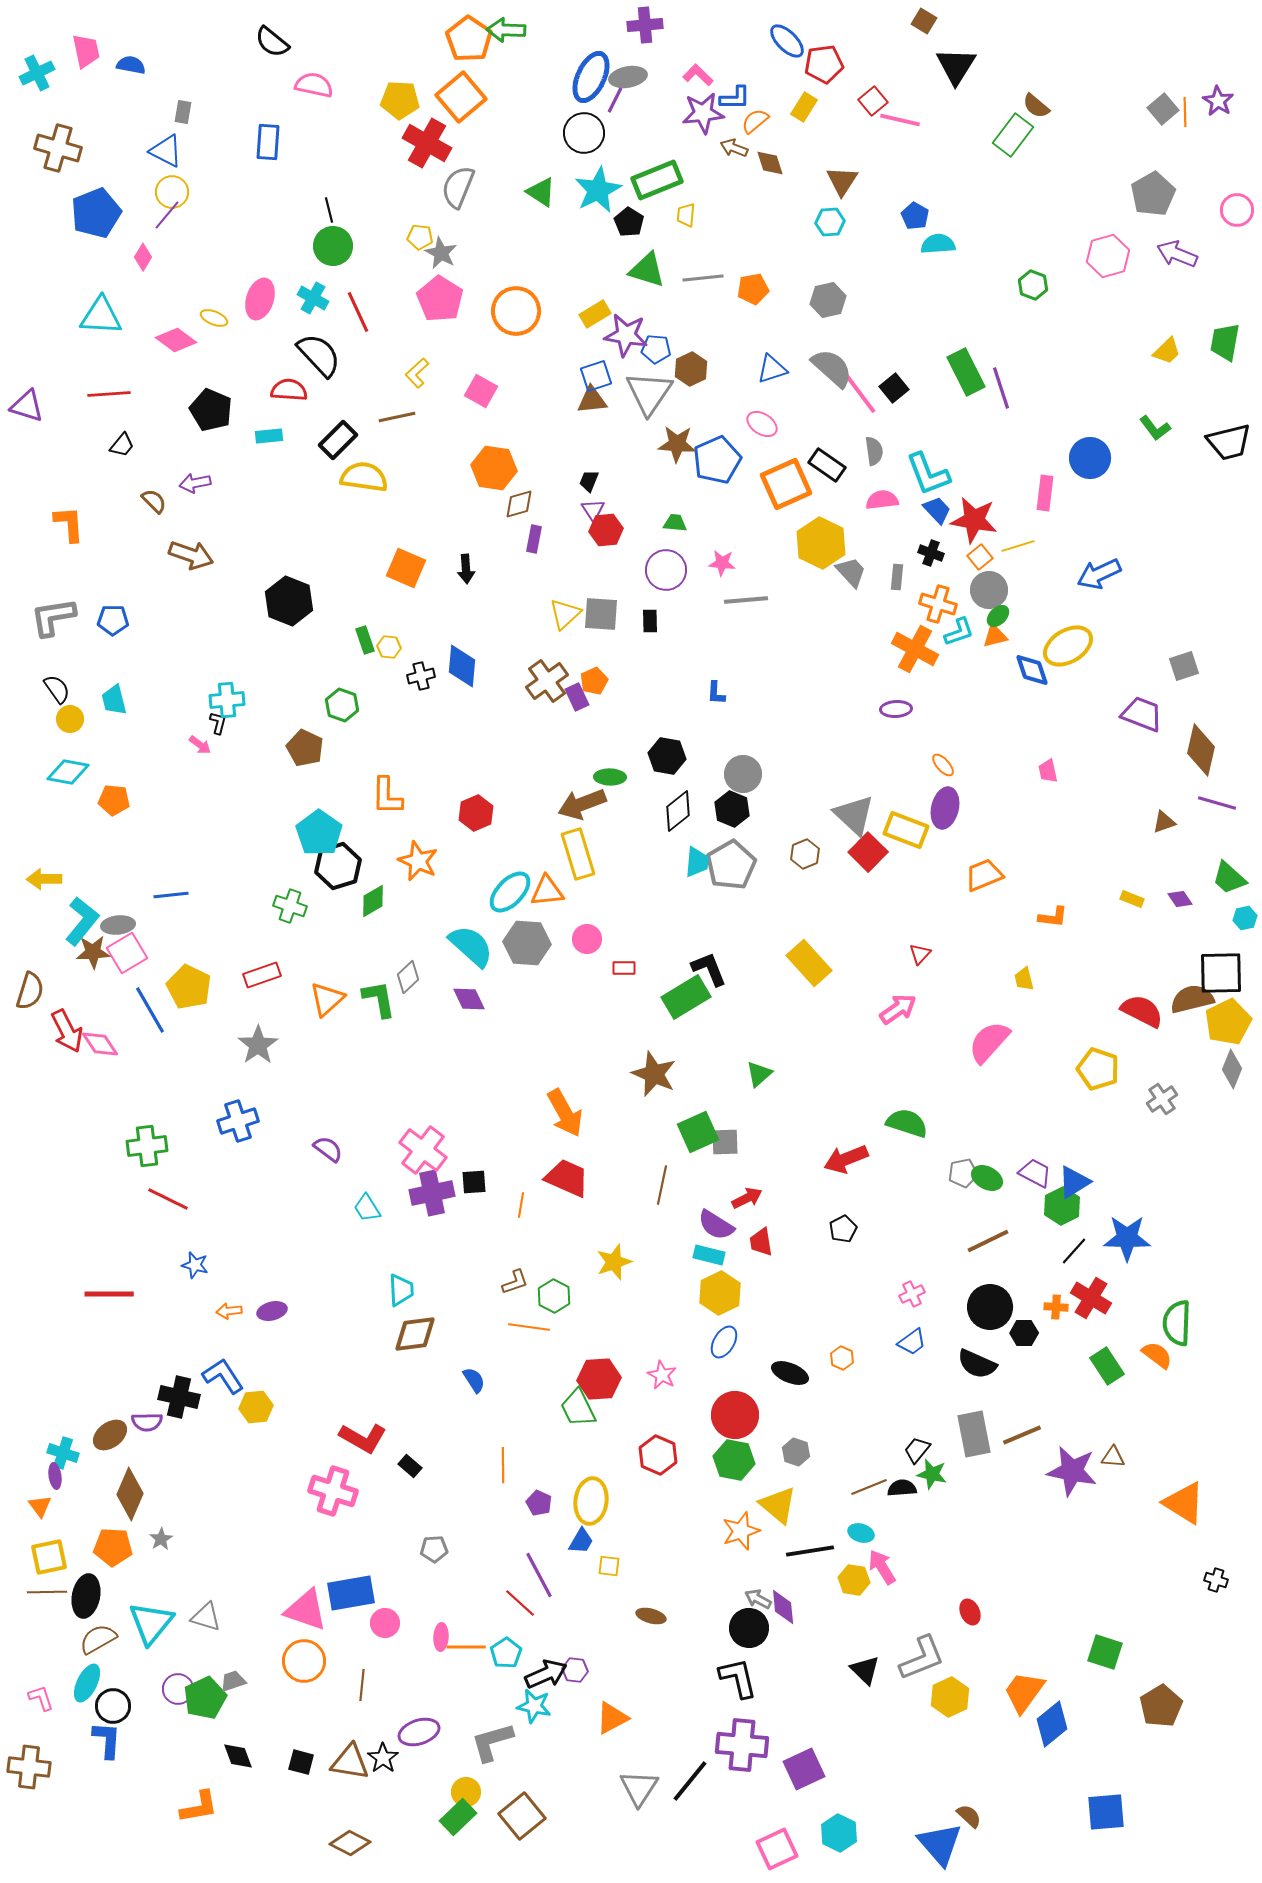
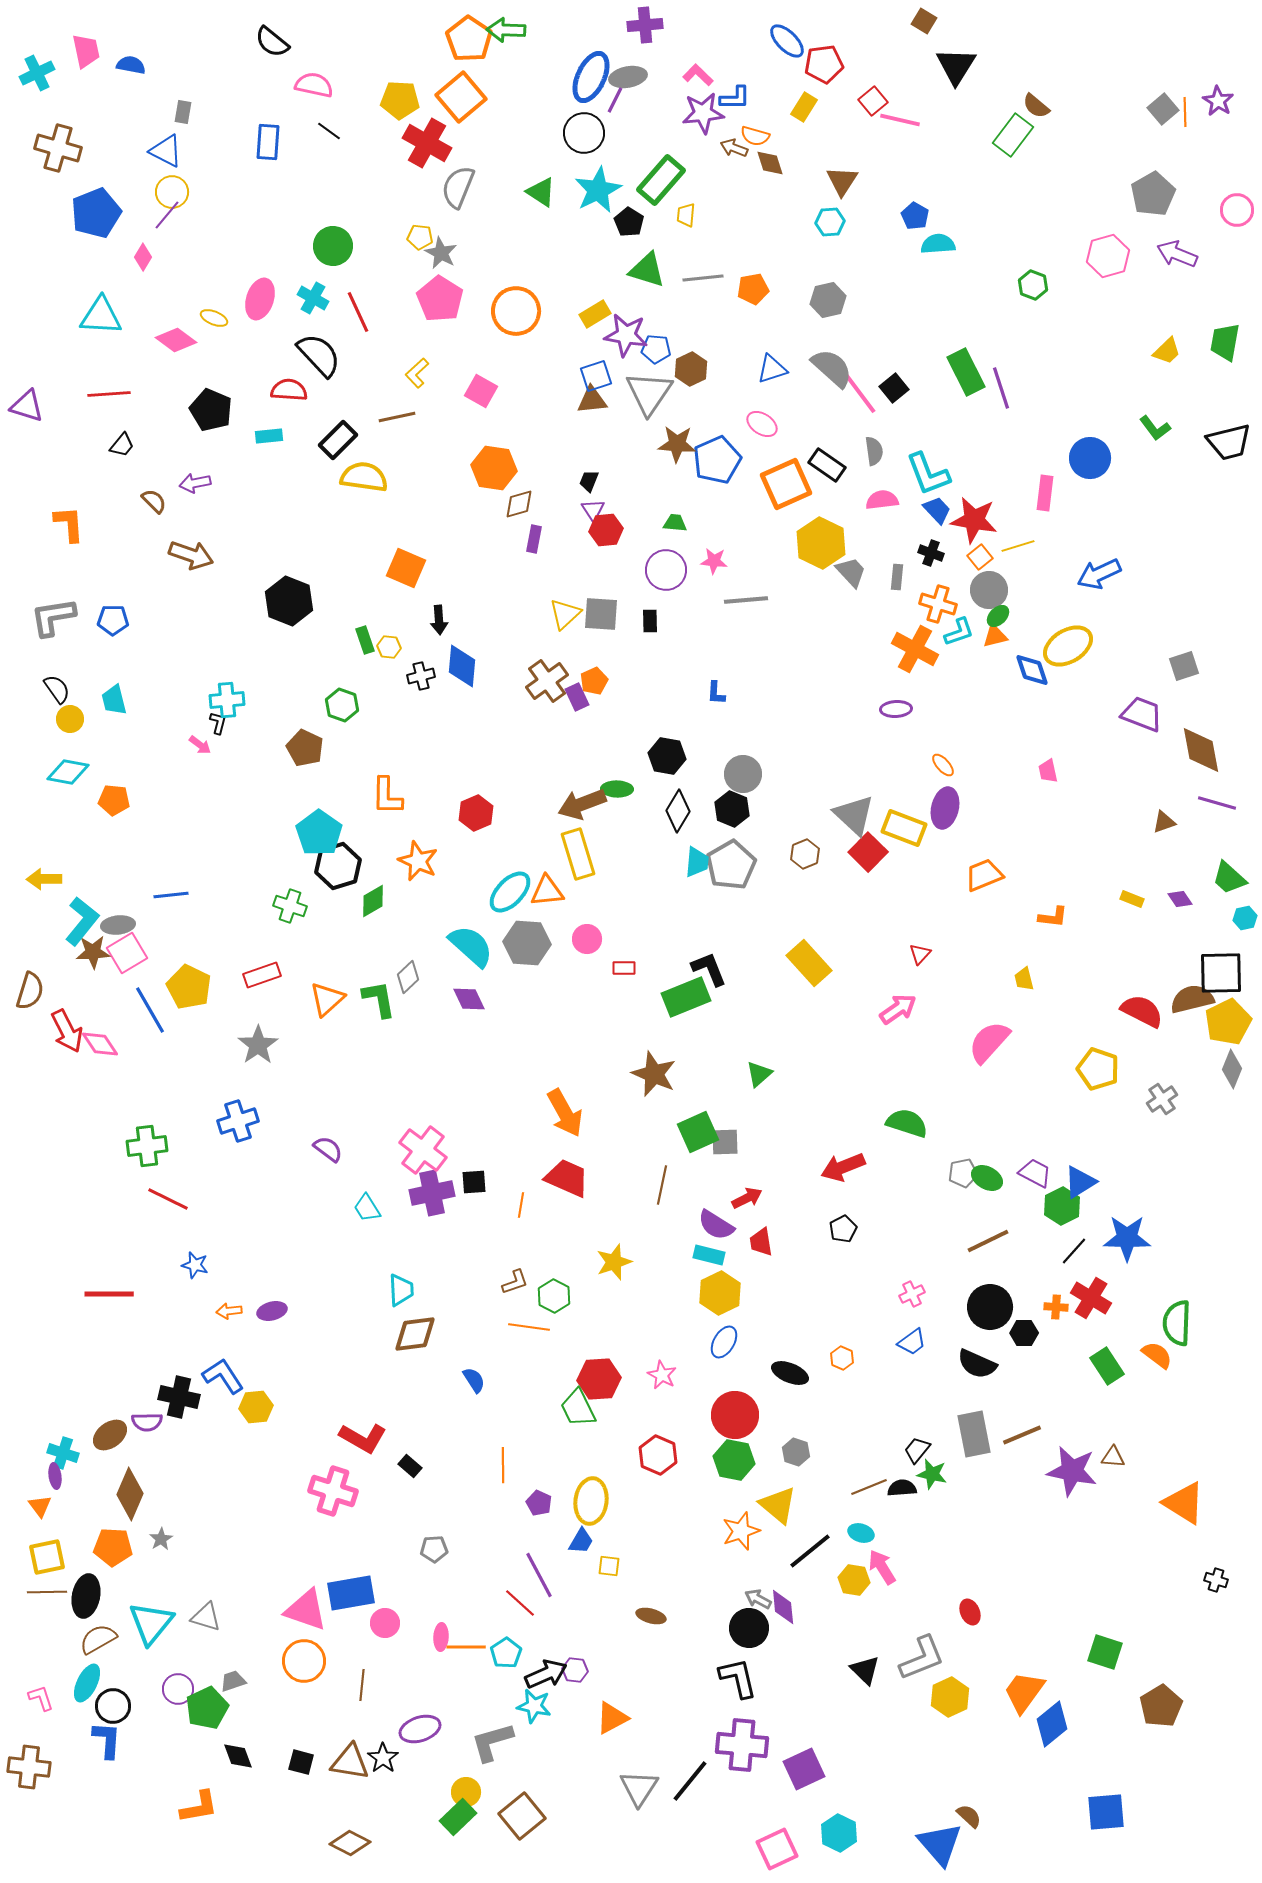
orange semicircle at (755, 121): moved 15 px down; rotated 124 degrees counterclockwise
green rectangle at (657, 180): moved 4 px right; rotated 27 degrees counterclockwise
black line at (329, 210): moved 79 px up; rotated 40 degrees counterclockwise
pink star at (722, 563): moved 8 px left, 2 px up
black arrow at (466, 569): moved 27 px left, 51 px down
brown diamond at (1201, 750): rotated 24 degrees counterclockwise
green ellipse at (610, 777): moved 7 px right, 12 px down
black diamond at (678, 811): rotated 21 degrees counterclockwise
yellow rectangle at (906, 830): moved 2 px left, 2 px up
green rectangle at (686, 997): rotated 9 degrees clockwise
red arrow at (846, 1159): moved 3 px left, 8 px down
blue triangle at (1074, 1182): moved 6 px right
black line at (810, 1551): rotated 30 degrees counterclockwise
yellow square at (49, 1557): moved 2 px left
green pentagon at (205, 1698): moved 2 px right, 10 px down
purple ellipse at (419, 1732): moved 1 px right, 3 px up
